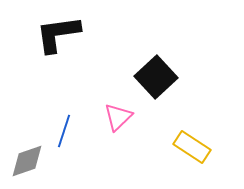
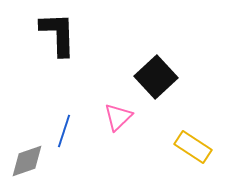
black L-shape: rotated 96 degrees clockwise
yellow rectangle: moved 1 px right
